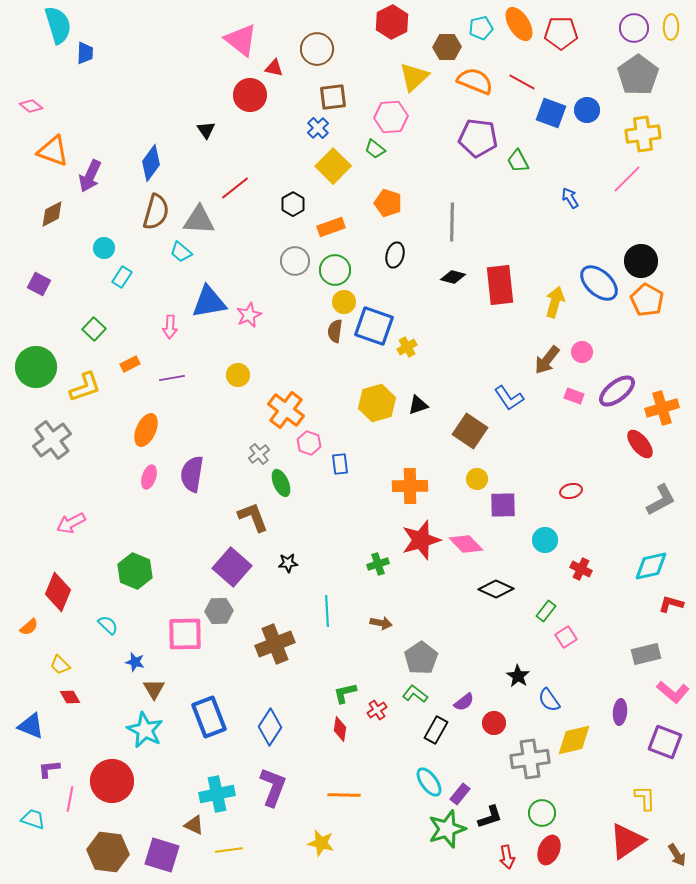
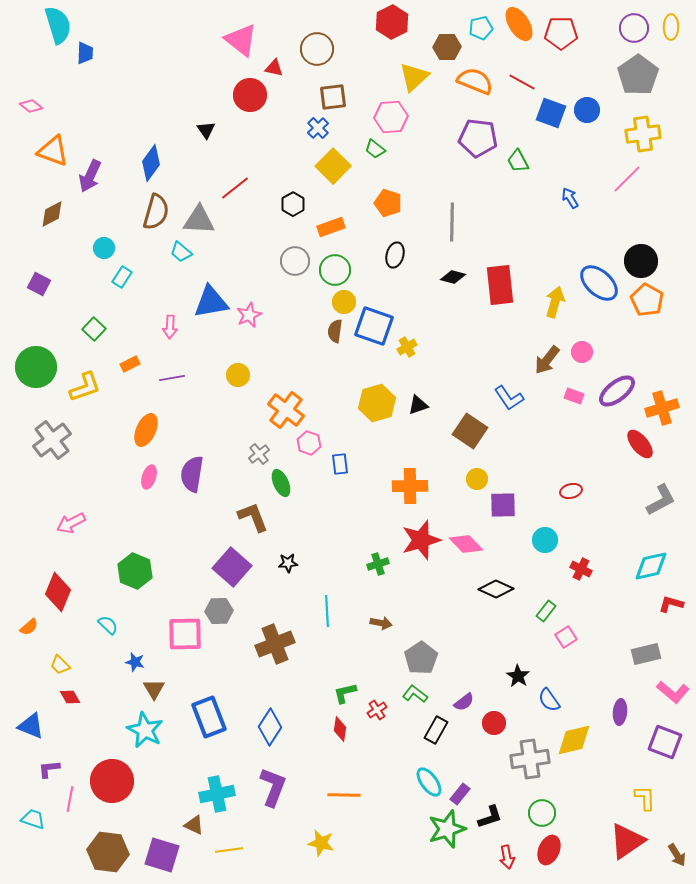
blue triangle at (209, 302): moved 2 px right
